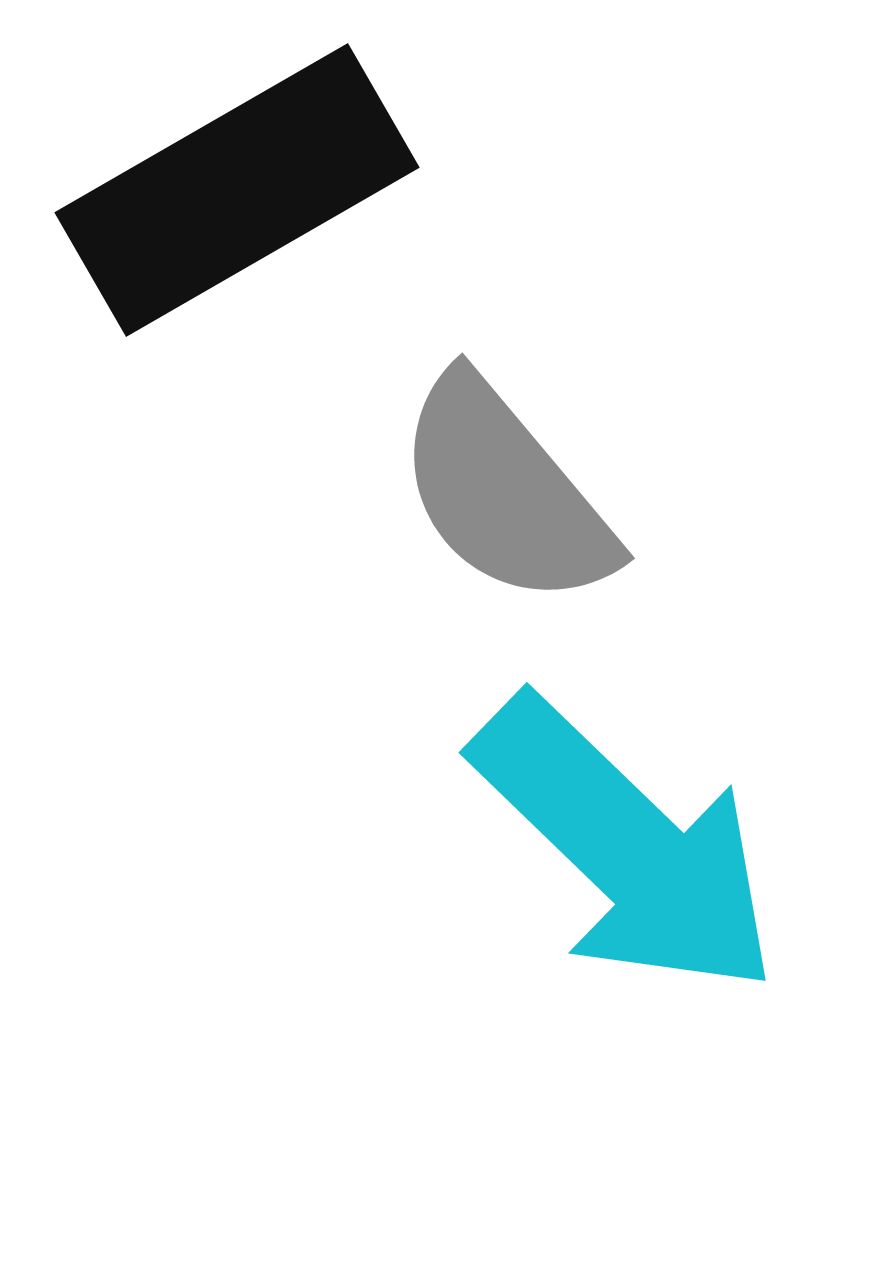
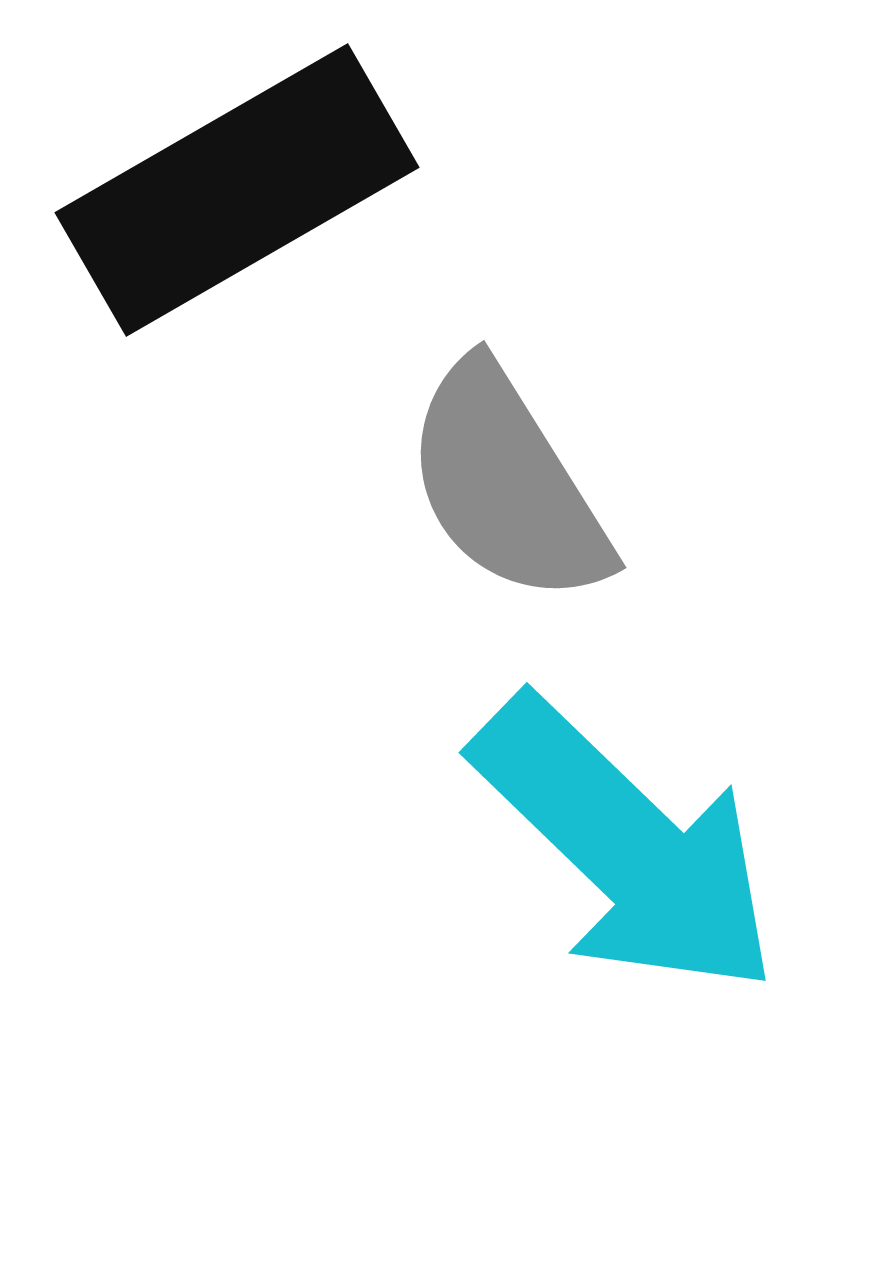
gray semicircle: moved 2 px right, 8 px up; rotated 8 degrees clockwise
